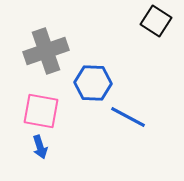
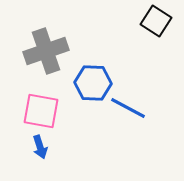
blue line: moved 9 px up
